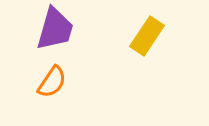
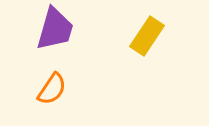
orange semicircle: moved 7 px down
